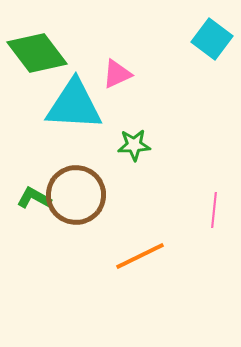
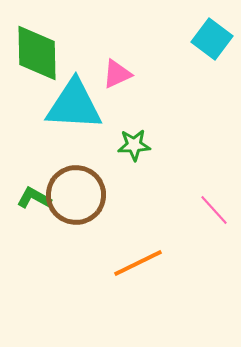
green diamond: rotated 36 degrees clockwise
pink line: rotated 48 degrees counterclockwise
orange line: moved 2 px left, 7 px down
